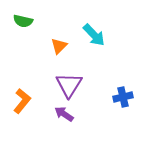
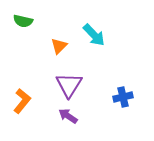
purple arrow: moved 4 px right, 2 px down
